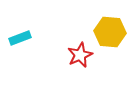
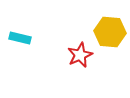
cyan rectangle: rotated 35 degrees clockwise
